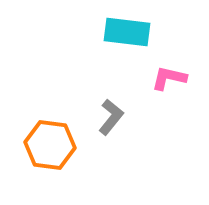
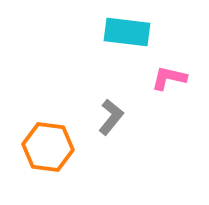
orange hexagon: moved 2 px left, 2 px down
